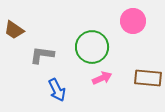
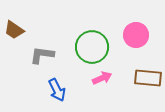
pink circle: moved 3 px right, 14 px down
